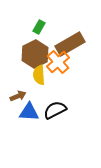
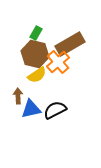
green rectangle: moved 3 px left, 6 px down
brown hexagon: rotated 20 degrees counterclockwise
yellow semicircle: moved 2 px left; rotated 120 degrees counterclockwise
brown arrow: rotated 70 degrees counterclockwise
blue triangle: moved 2 px right, 3 px up; rotated 15 degrees counterclockwise
